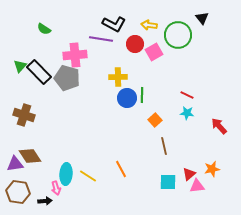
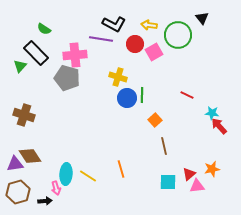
black rectangle: moved 3 px left, 19 px up
yellow cross: rotated 18 degrees clockwise
cyan star: moved 25 px right
orange line: rotated 12 degrees clockwise
brown hexagon: rotated 25 degrees counterclockwise
